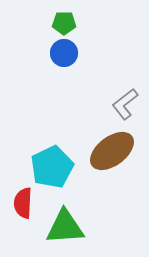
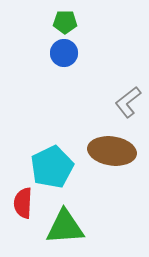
green pentagon: moved 1 px right, 1 px up
gray L-shape: moved 3 px right, 2 px up
brown ellipse: rotated 45 degrees clockwise
